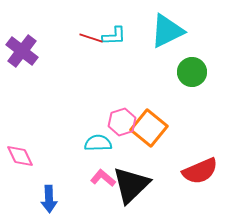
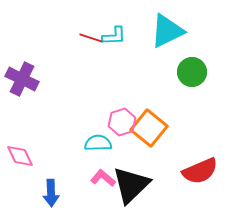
purple cross: moved 28 px down; rotated 12 degrees counterclockwise
blue arrow: moved 2 px right, 6 px up
